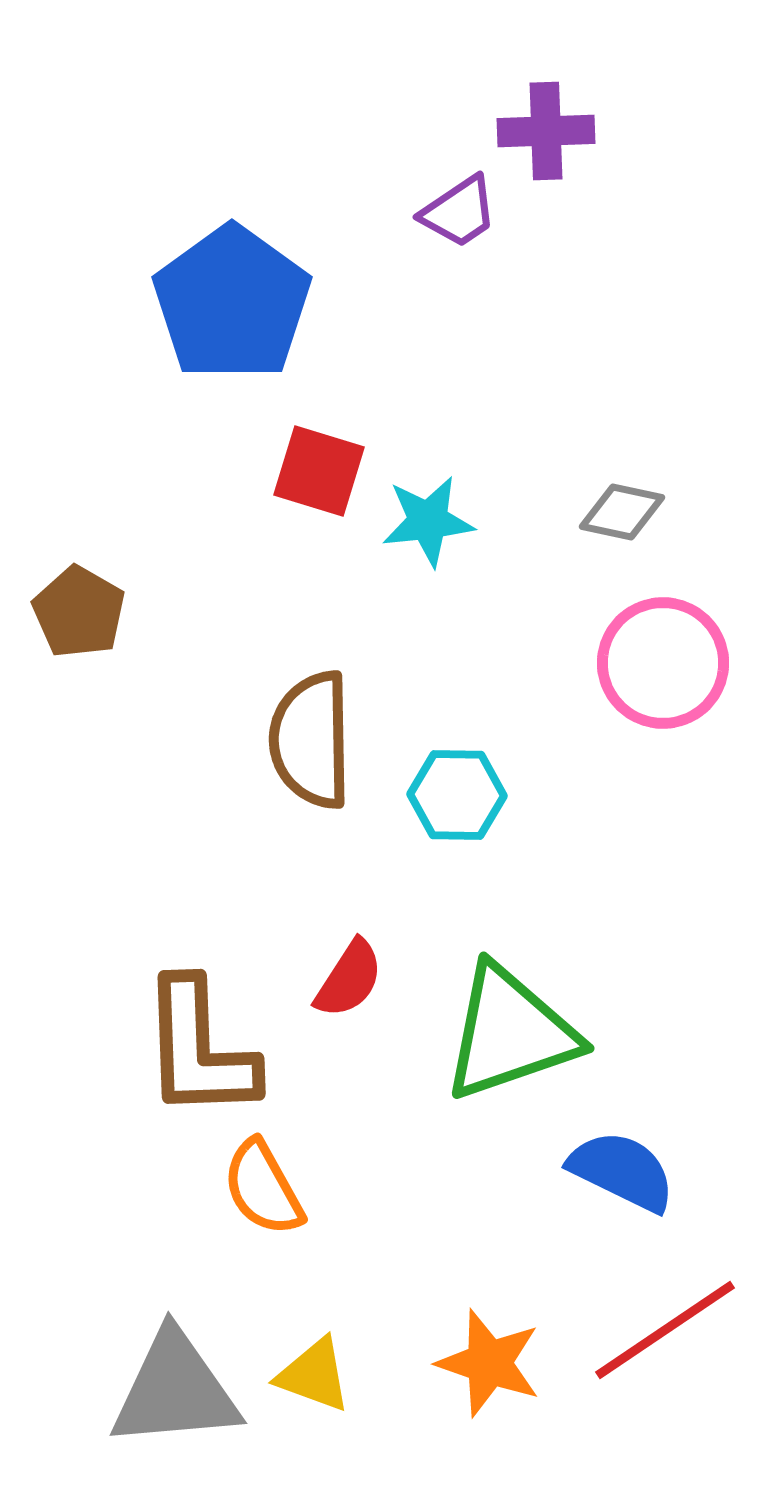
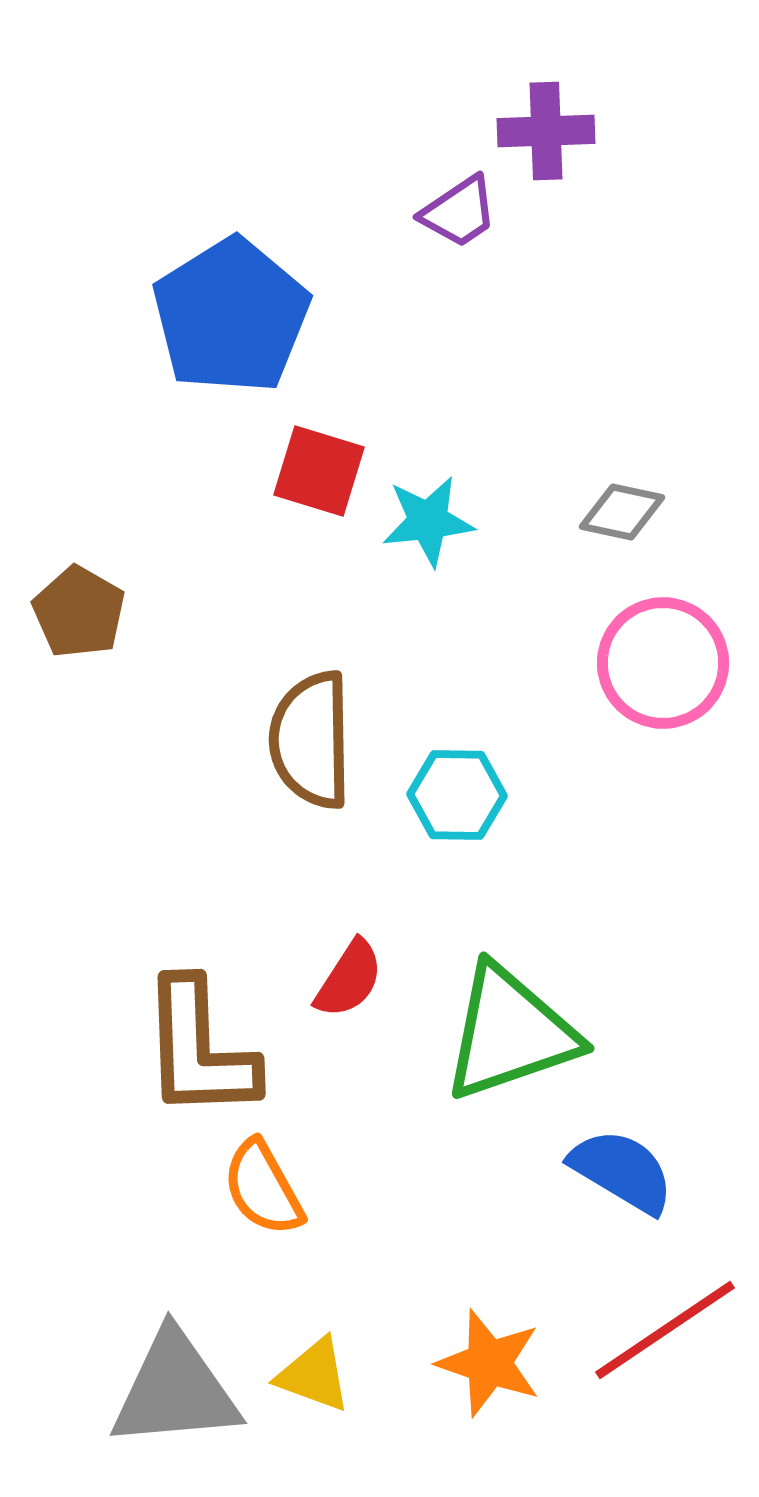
blue pentagon: moved 1 px left, 13 px down; rotated 4 degrees clockwise
blue semicircle: rotated 5 degrees clockwise
